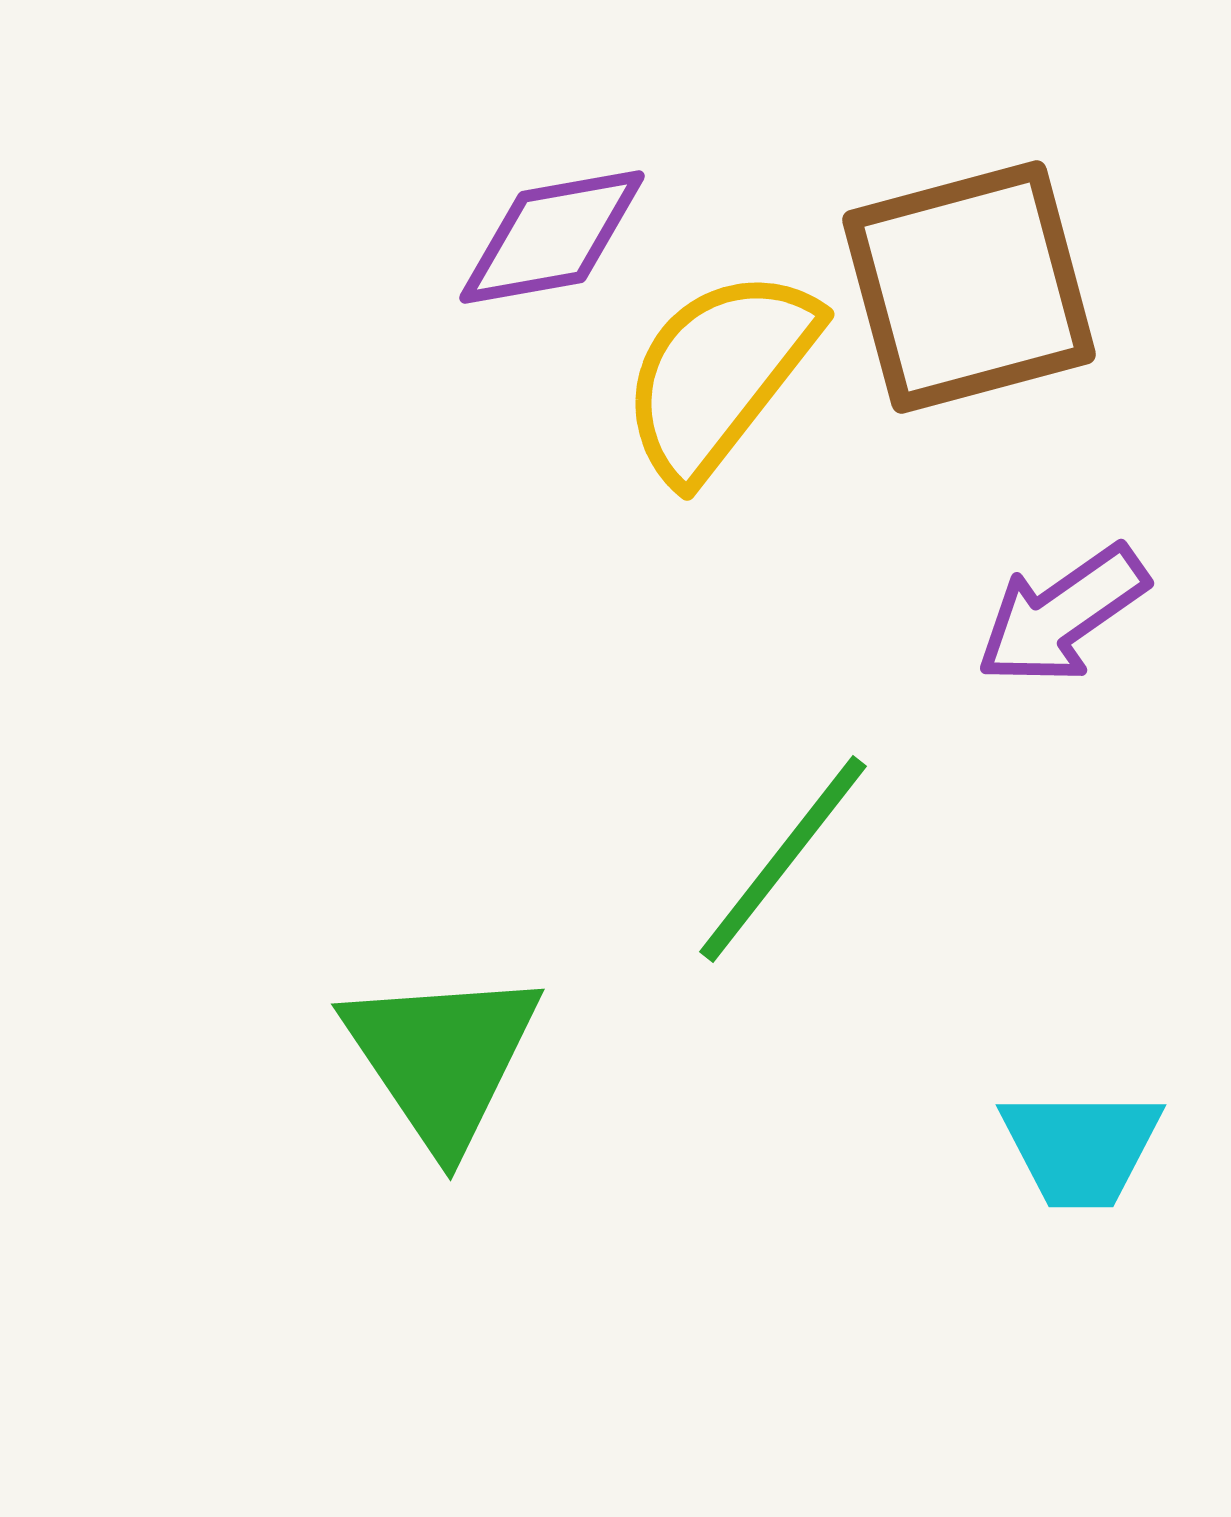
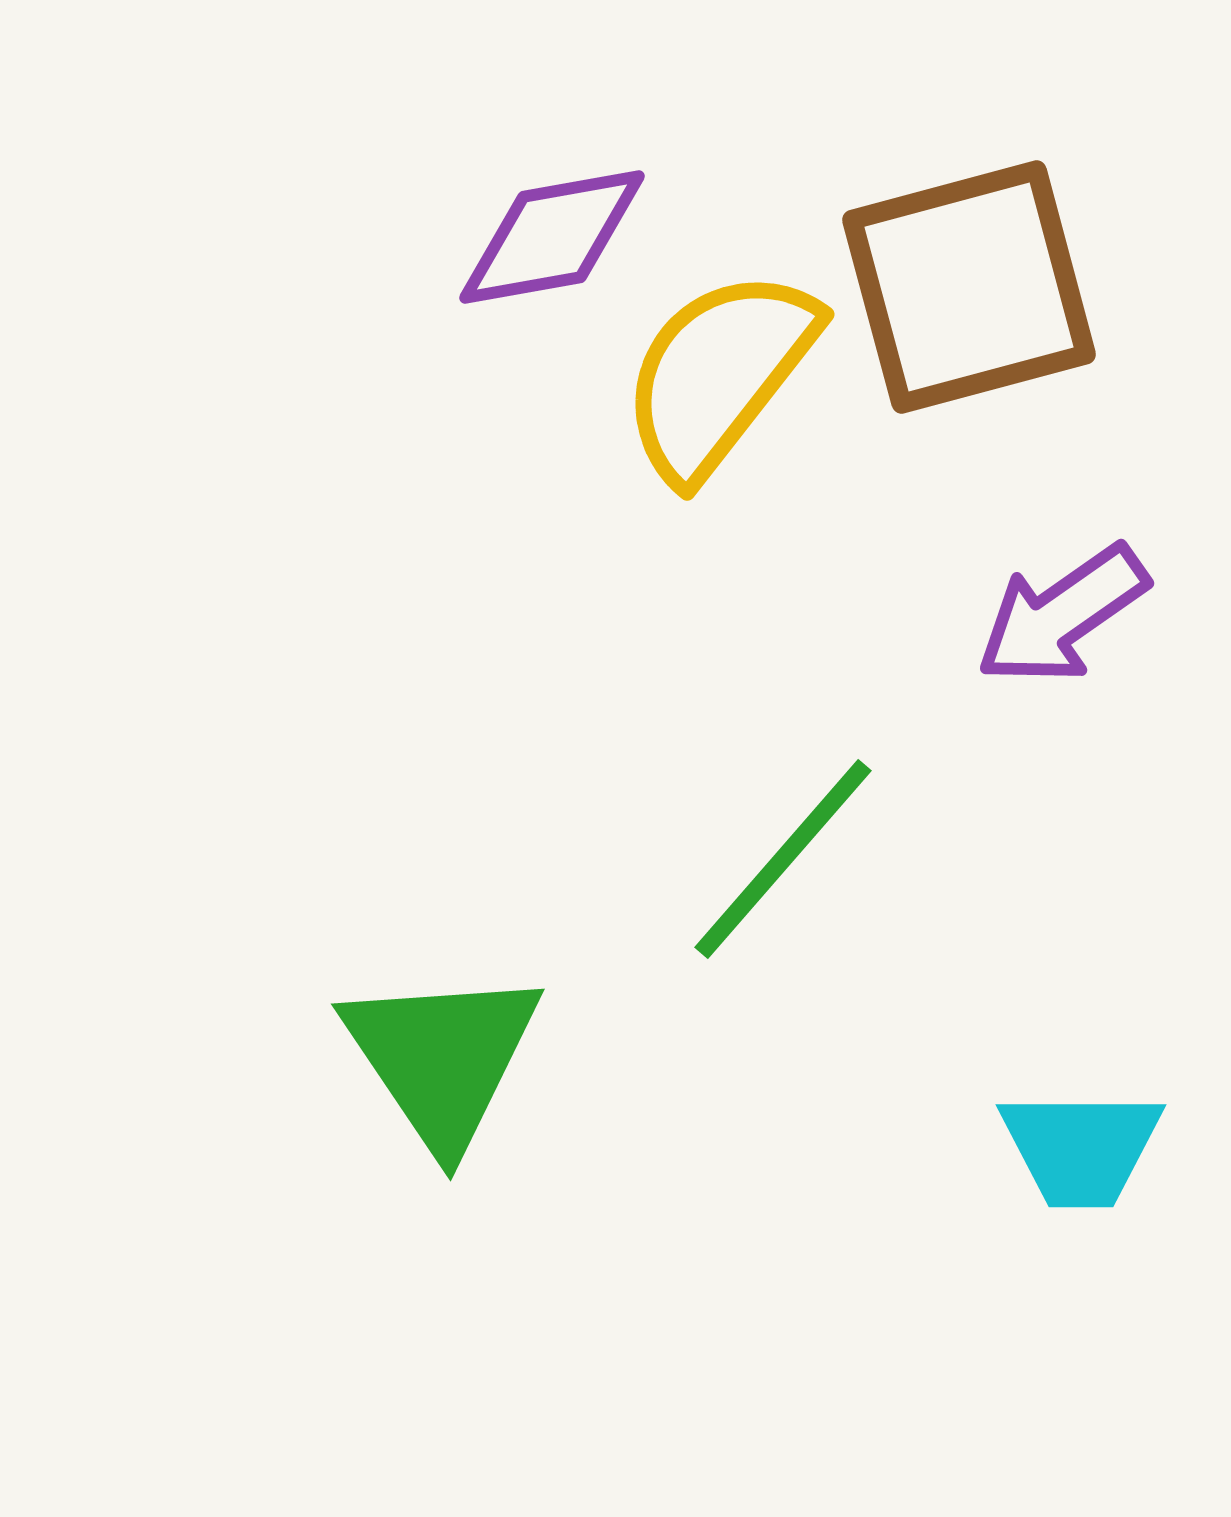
green line: rotated 3 degrees clockwise
